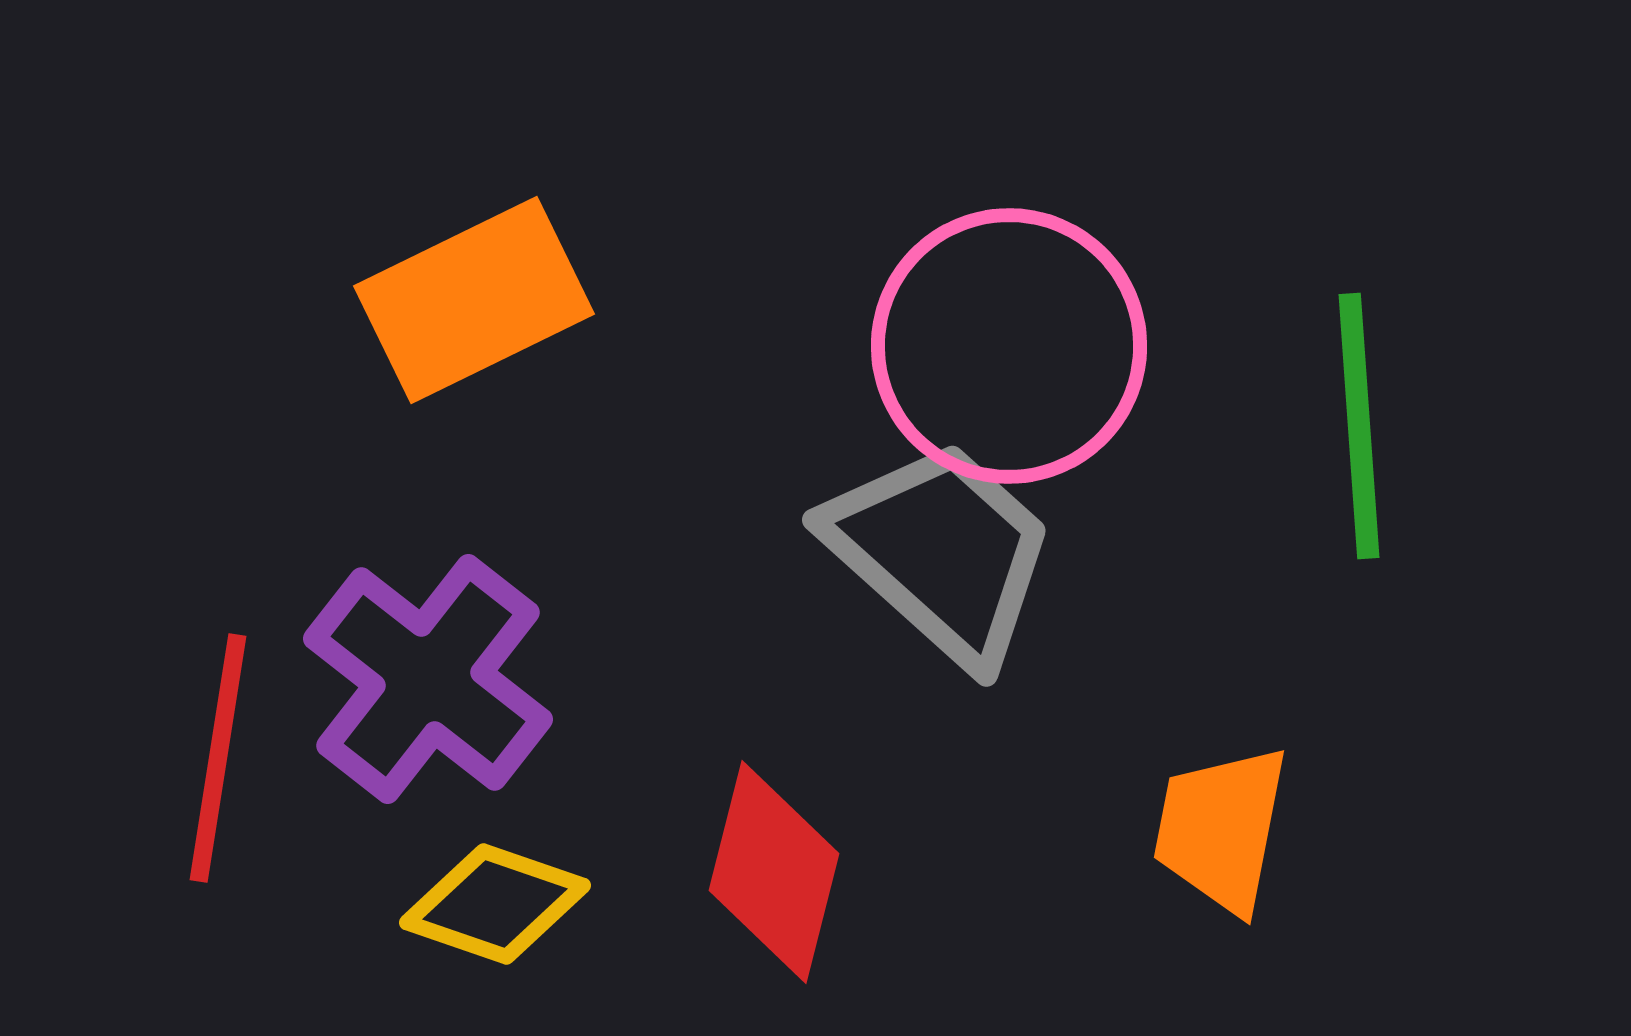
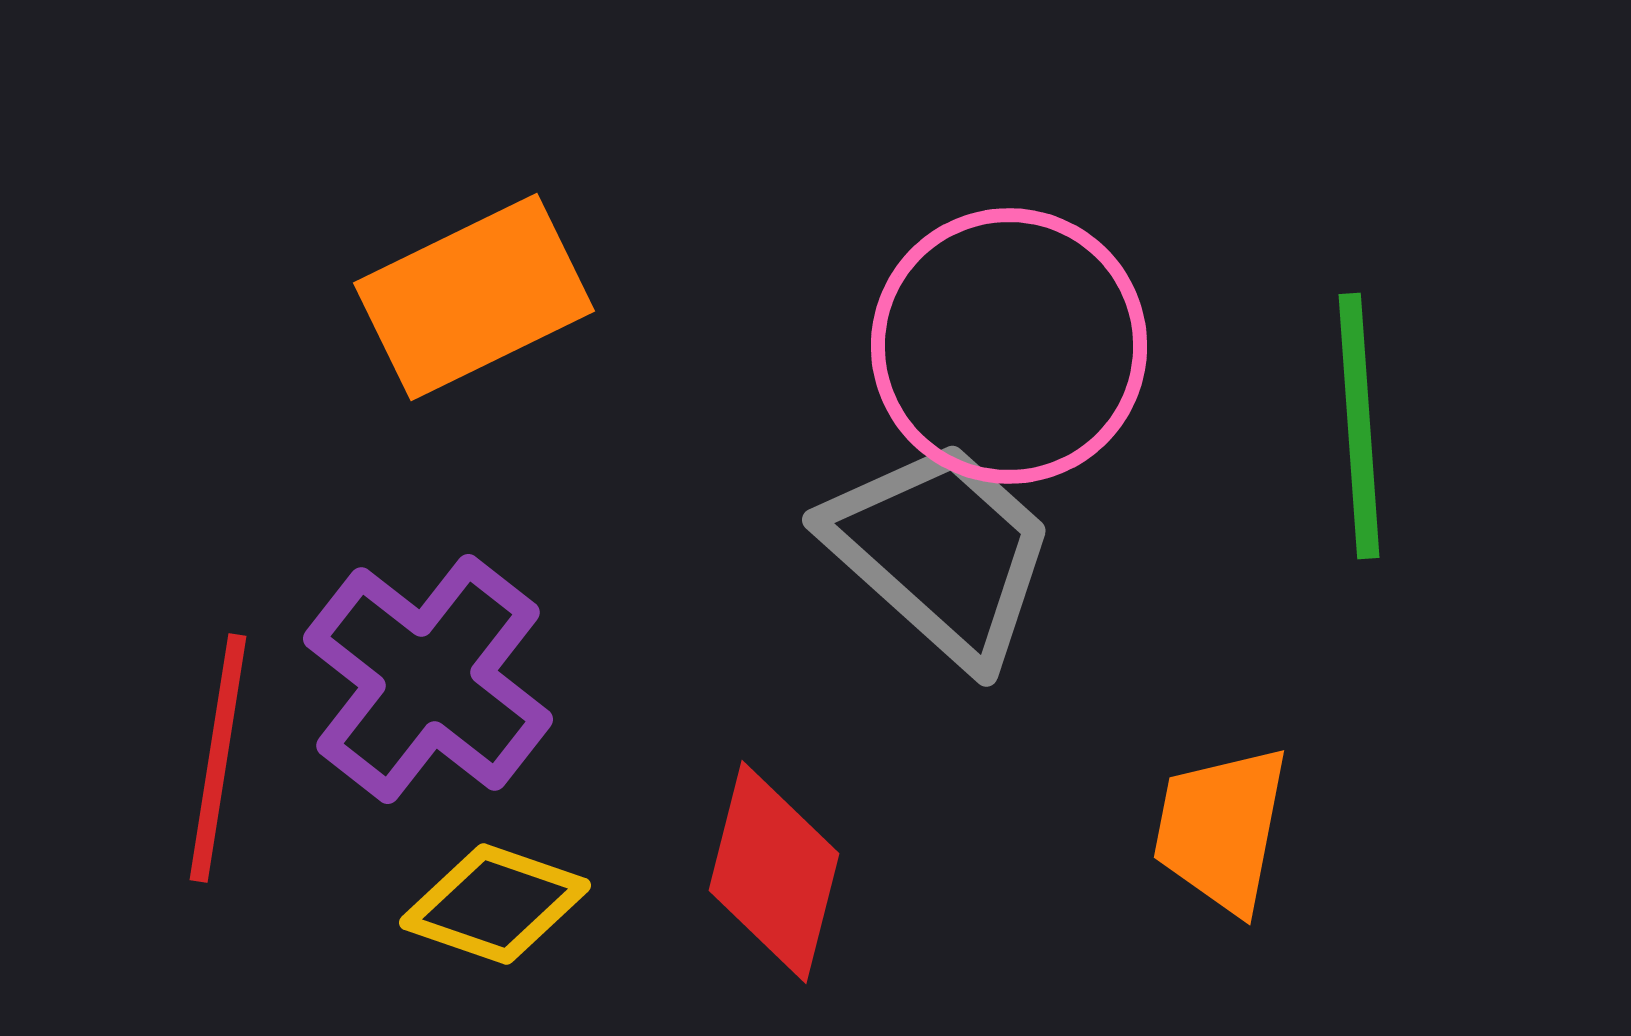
orange rectangle: moved 3 px up
